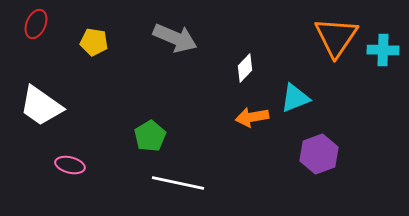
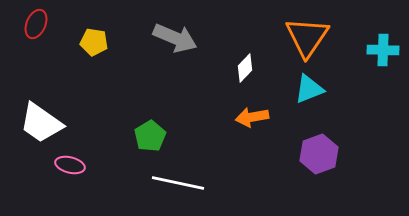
orange triangle: moved 29 px left
cyan triangle: moved 14 px right, 9 px up
white trapezoid: moved 17 px down
